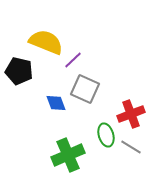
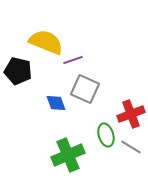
purple line: rotated 24 degrees clockwise
black pentagon: moved 1 px left
